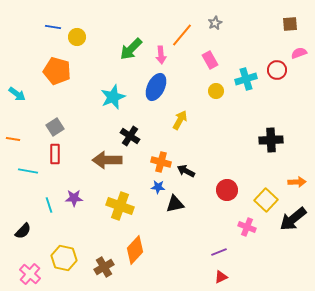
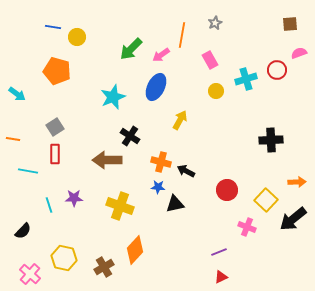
orange line at (182, 35): rotated 30 degrees counterclockwise
pink arrow at (161, 55): rotated 60 degrees clockwise
